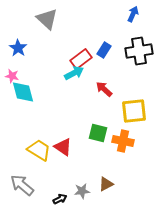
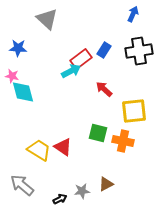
blue star: rotated 30 degrees counterclockwise
cyan arrow: moved 3 px left, 2 px up
